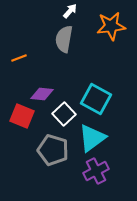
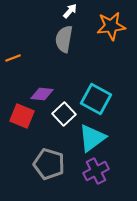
orange line: moved 6 px left
gray pentagon: moved 4 px left, 14 px down
